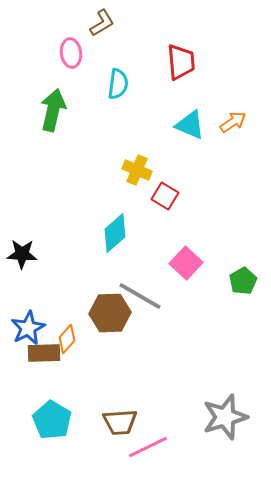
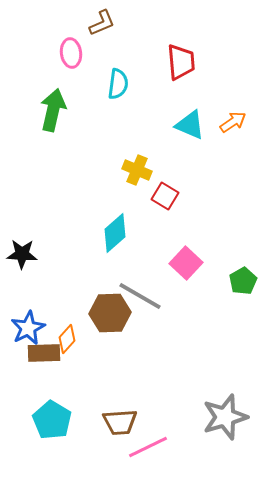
brown L-shape: rotated 8 degrees clockwise
